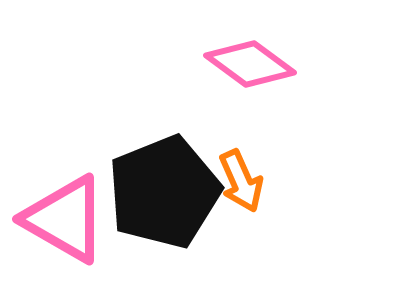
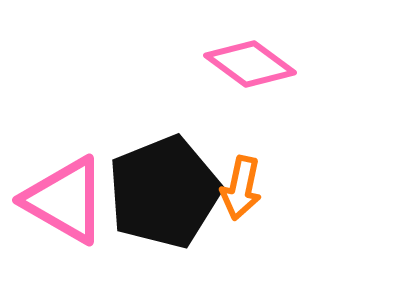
orange arrow: moved 7 px down; rotated 36 degrees clockwise
pink triangle: moved 19 px up
